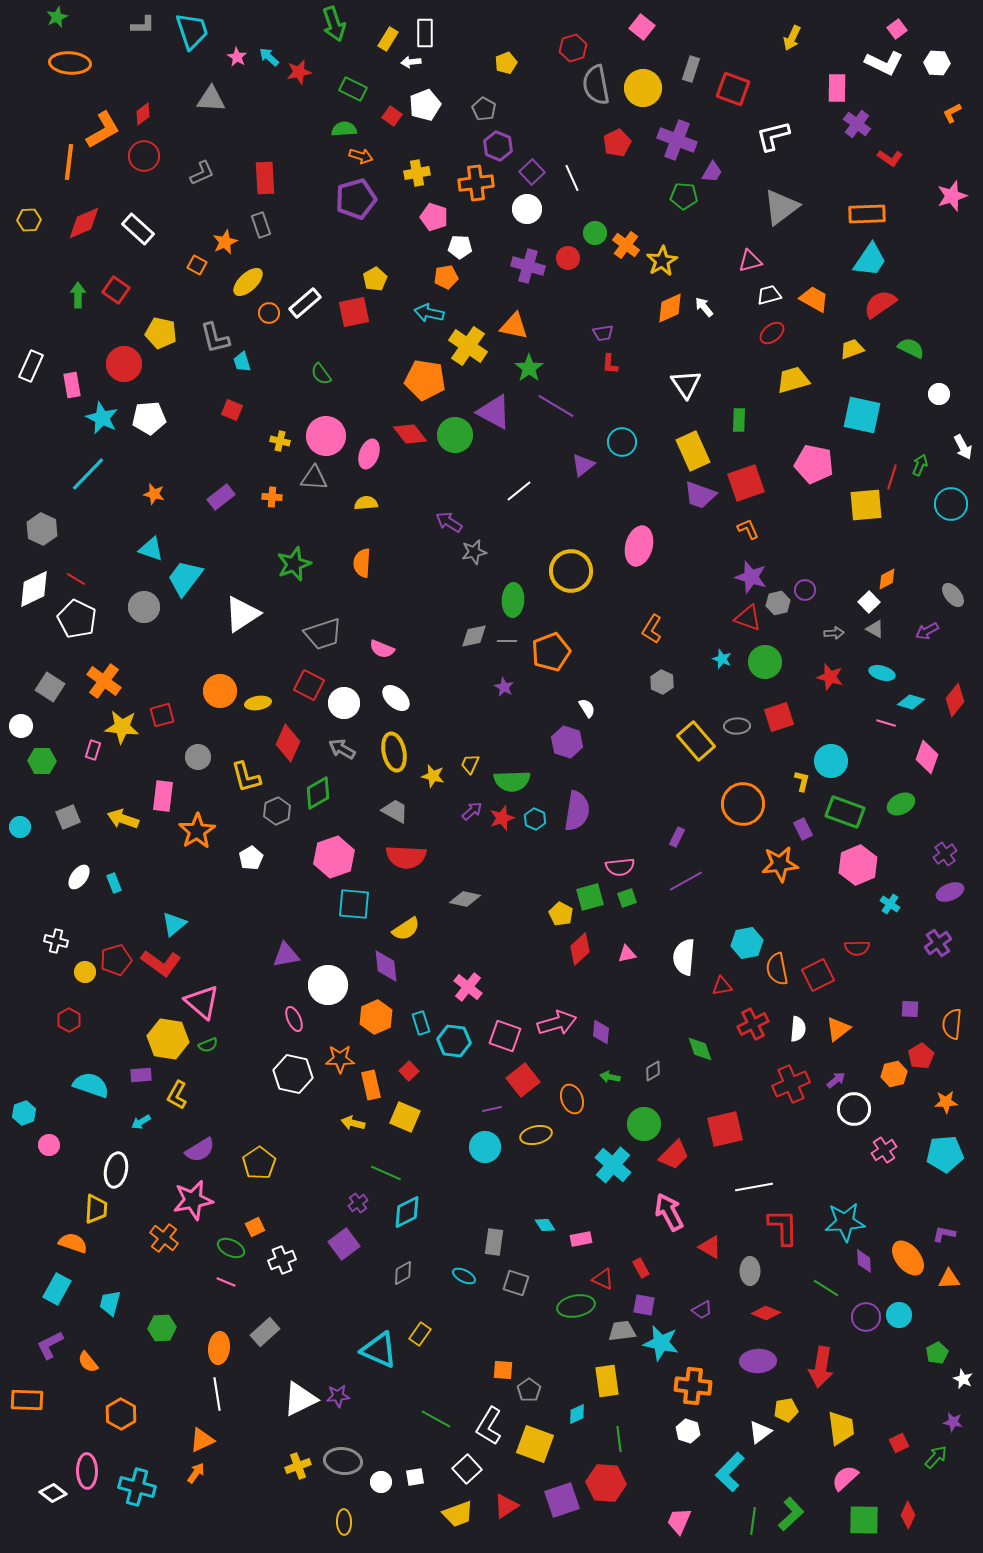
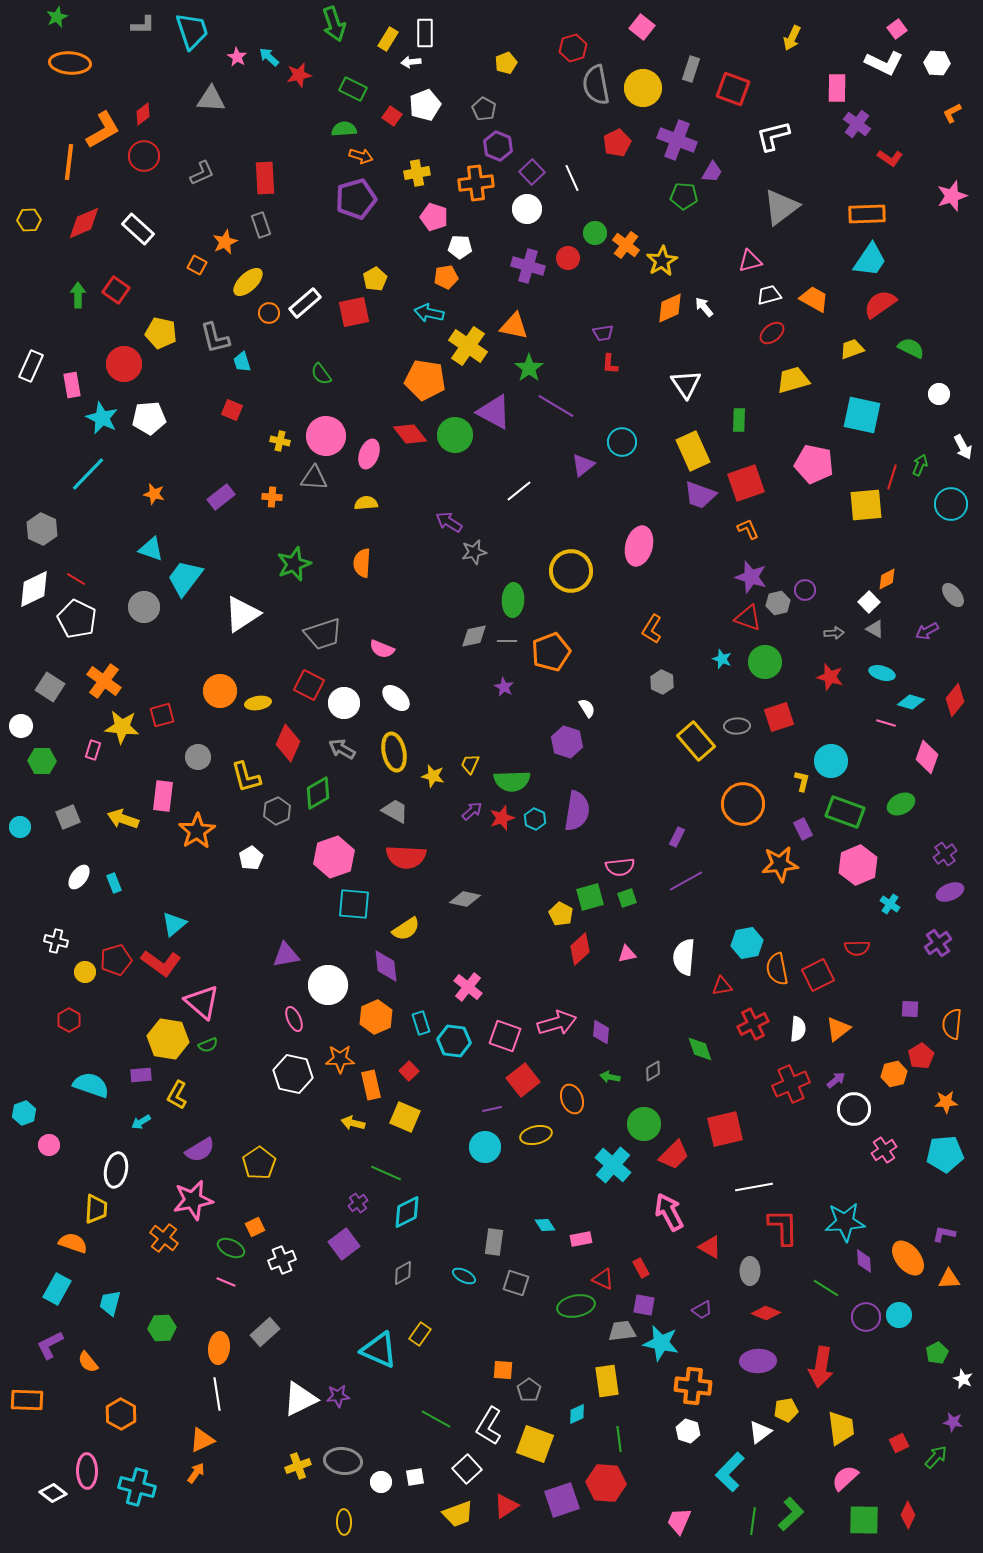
red star at (299, 72): moved 3 px down
